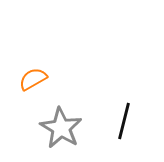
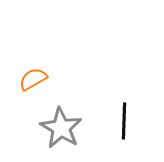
black line: rotated 12 degrees counterclockwise
